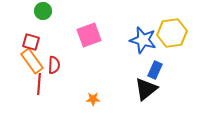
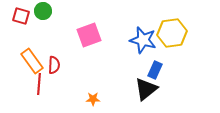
red square: moved 10 px left, 26 px up
